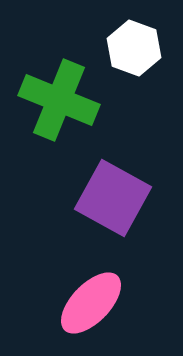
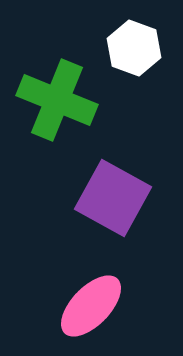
green cross: moved 2 px left
pink ellipse: moved 3 px down
